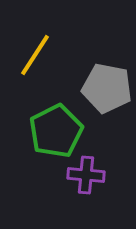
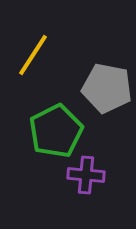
yellow line: moved 2 px left
